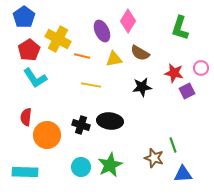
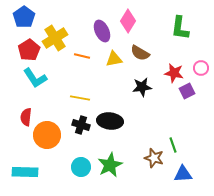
green L-shape: rotated 10 degrees counterclockwise
yellow cross: moved 3 px left, 1 px up; rotated 30 degrees clockwise
yellow line: moved 11 px left, 13 px down
